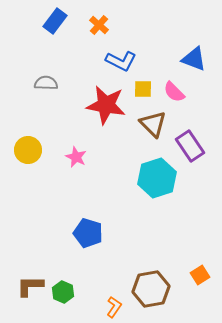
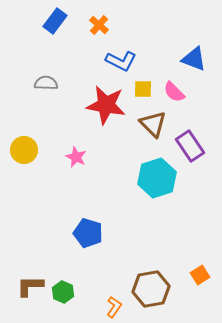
yellow circle: moved 4 px left
